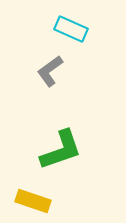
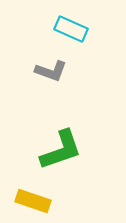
gray L-shape: moved 1 px right; rotated 124 degrees counterclockwise
